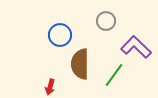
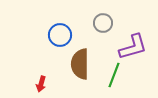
gray circle: moved 3 px left, 2 px down
purple L-shape: moved 3 px left; rotated 120 degrees clockwise
green line: rotated 15 degrees counterclockwise
red arrow: moved 9 px left, 3 px up
